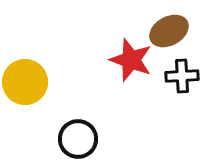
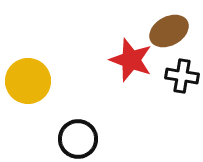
black cross: rotated 12 degrees clockwise
yellow circle: moved 3 px right, 1 px up
